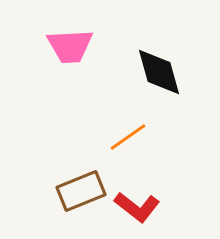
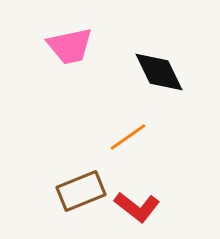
pink trapezoid: rotated 9 degrees counterclockwise
black diamond: rotated 10 degrees counterclockwise
